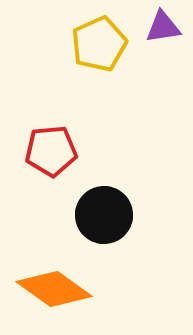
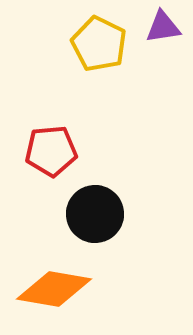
yellow pentagon: rotated 22 degrees counterclockwise
black circle: moved 9 px left, 1 px up
orange diamond: rotated 26 degrees counterclockwise
